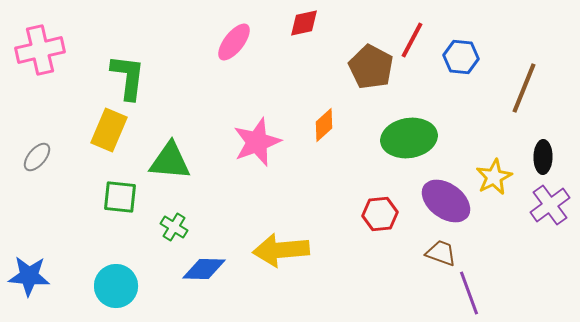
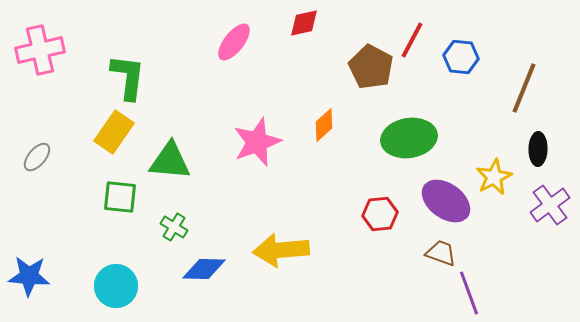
yellow rectangle: moved 5 px right, 2 px down; rotated 12 degrees clockwise
black ellipse: moved 5 px left, 8 px up
